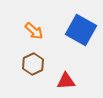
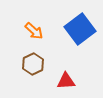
blue square: moved 1 px left, 1 px up; rotated 24 degrees clockwise
